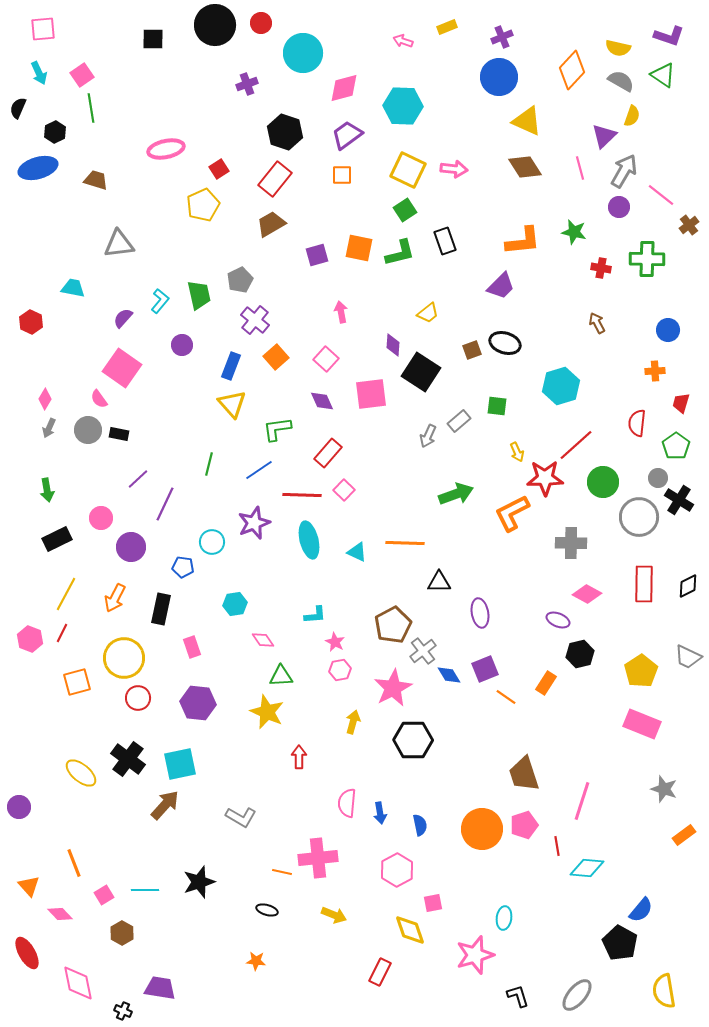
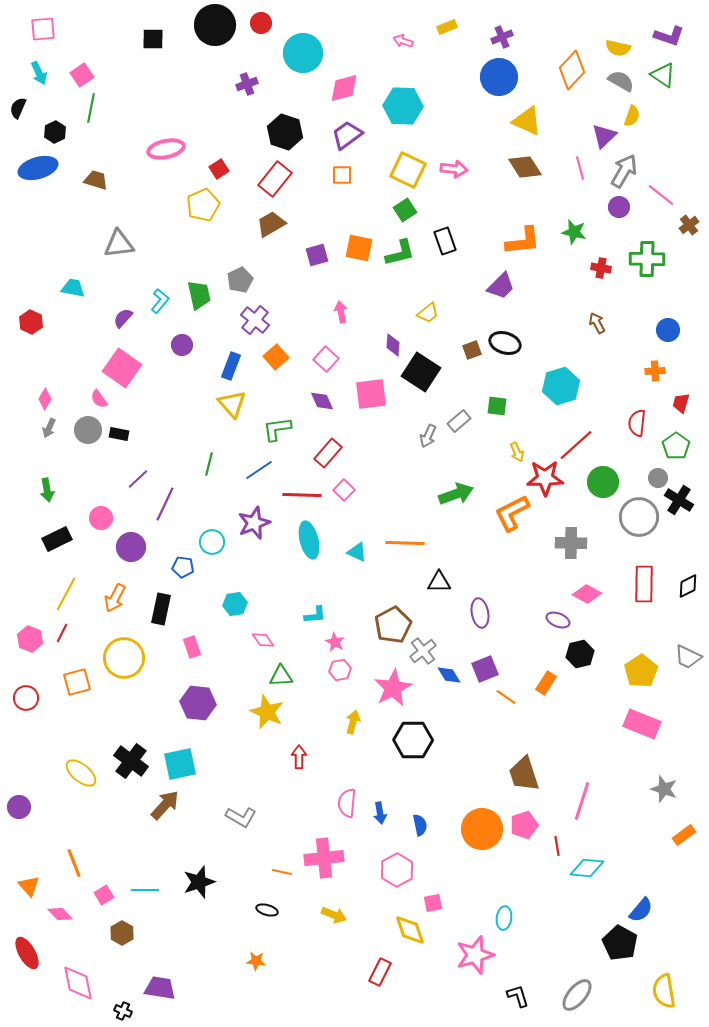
green line at (91, 108): rotated 20 degrees clockwise
red circle at (138, 698): moved 112 px left
black cross at (128, 759): moved 3 px right, 2 px down
pink cross at (318, 858): moved 6 px right
